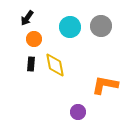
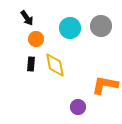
black arrow: rotated 70 degrees counterclockwise
cyan circle: moved 1 px down
orange circle: moved 2 px right
purple circle: moved 5 px up
